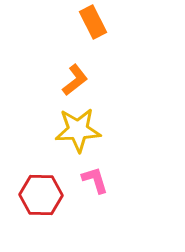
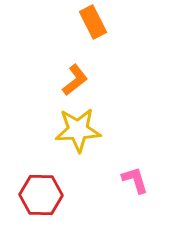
pink L-shape: moved 40 px right
